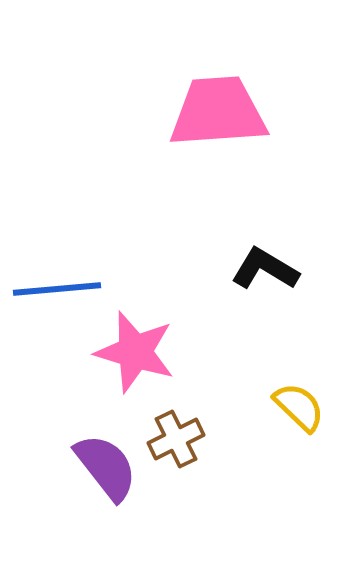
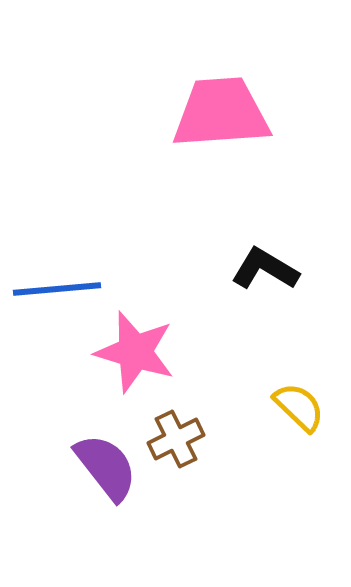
pink trapezoid: moved 3 px right, 1 px down
